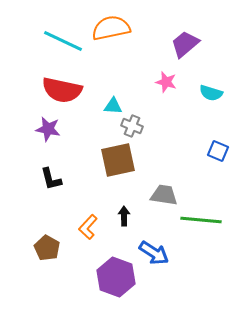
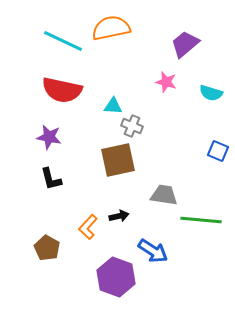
purple star: moved 1 px right, 8 px down
black arrow: moved 5 px left; rotated 78 degrees clockwise
blue arrow: moved 1 px left, 2 px up
